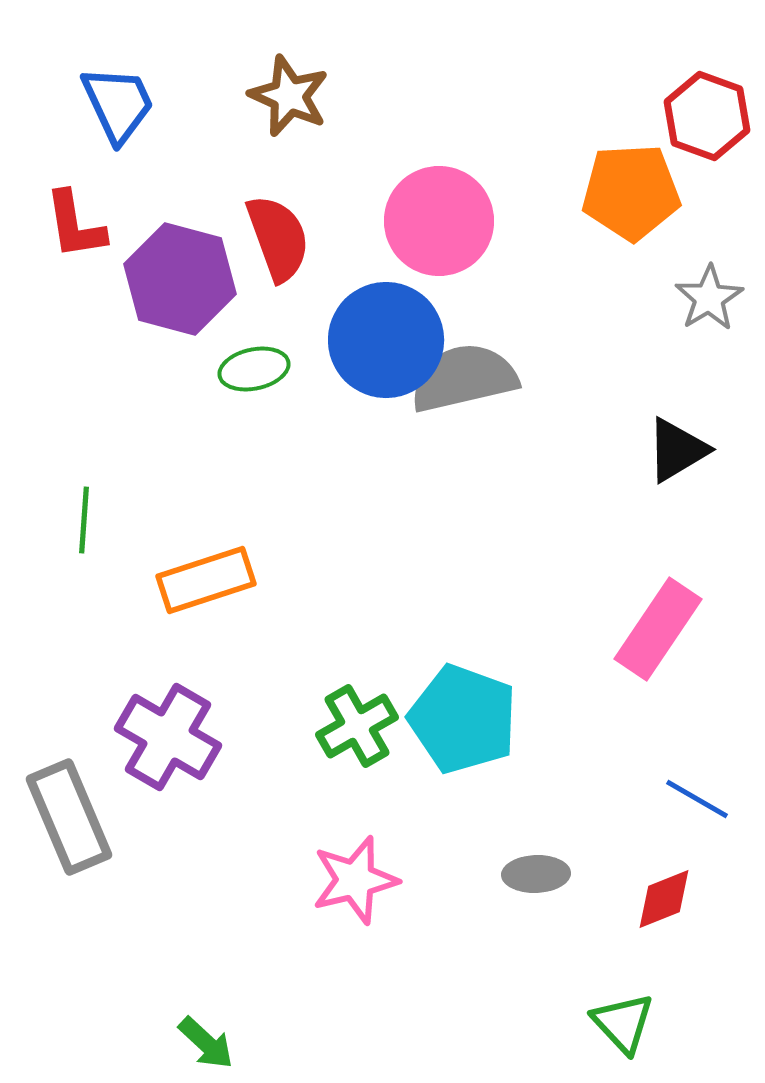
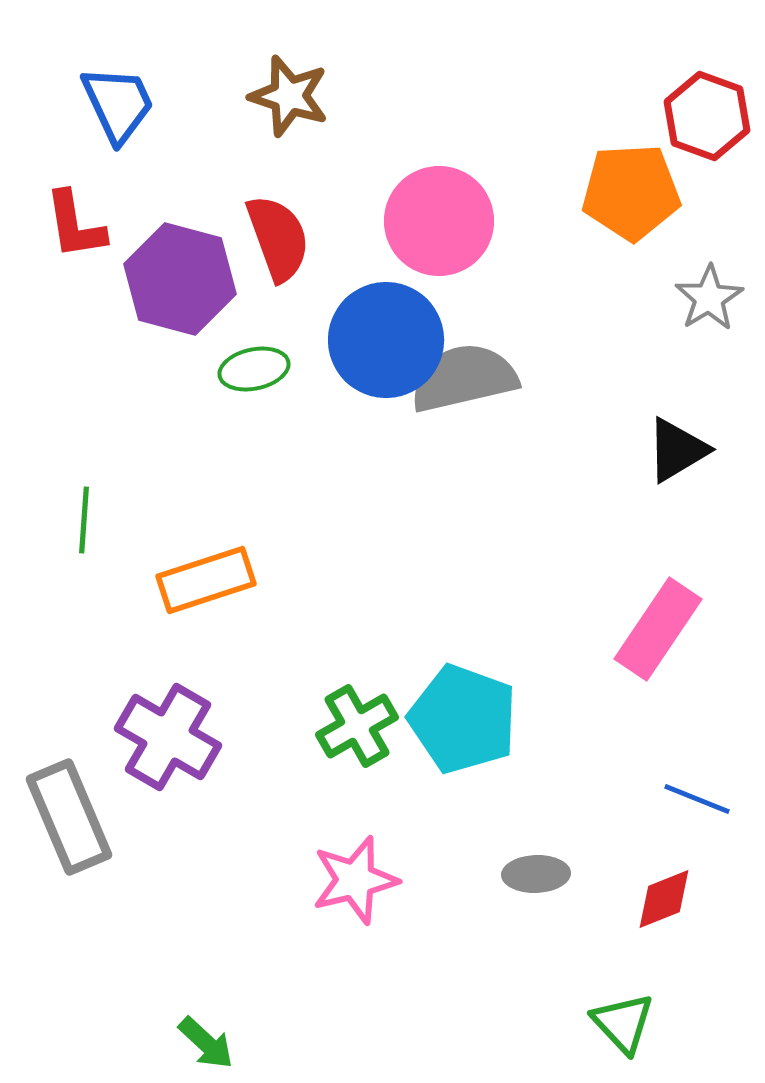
brown star: rotated 6 degrees counterclockwise
blue line: rotated 8 degrees counterclockwise
